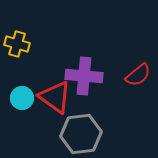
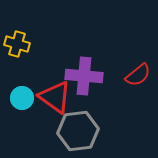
gray hexagon: moved 3 px left, 3 px up
